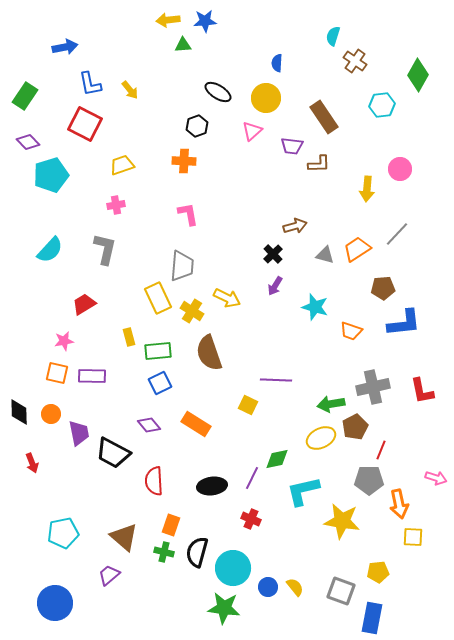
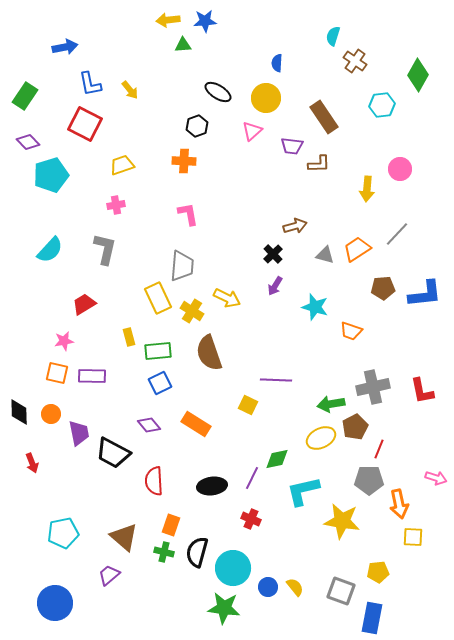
blue L-shape at (404, 323): moved 21 px right, 29 px up
red line at (381, 450): moved 2 px left, 1 px up
